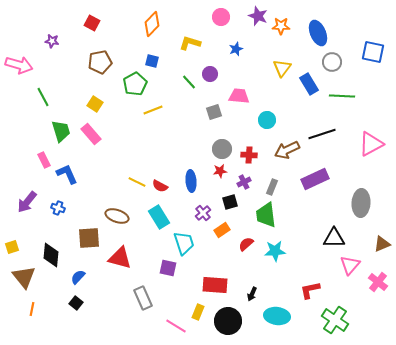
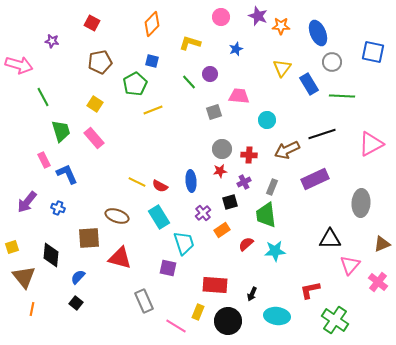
pink rectangle at (91, 134): moved 3 px right, 4 px down
black triangle at (334, 238): moved 4 px left, 1 px down
gray rectangle at (143, 298): moved 1 px right, 3 px down
